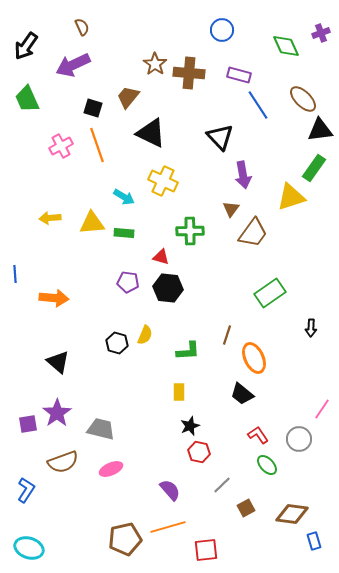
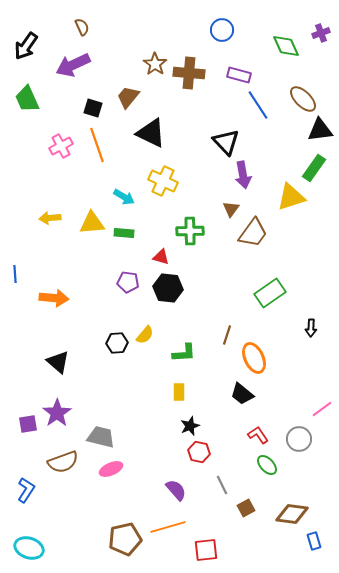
black triangle at (220, 137): moved 6 px right, 5 px down
yellow semicircle at (145, 335): rotated 18 degrees clockwise
black hexagon at (117, 343): rotated 20 degrees counterclockwise
green L-shape at (188, 351): moved 4 px left, 2 px down
pink line at (322, 409): rotated 20 degrees clockwise
gray trapezoid at (101, 429): moved 8 px down
gray line at (222, 485): rotated 72 degrees counterclockwise
purple semicircle at (170, 490): moved 6 px right
